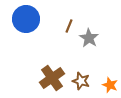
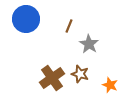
gray star: moved 6 px down
brown star: moved 1 px left, 7 px up
